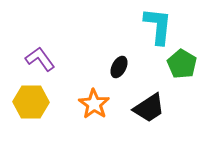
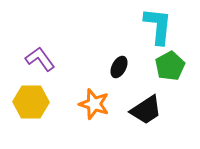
green pentagon: moved 12 px left, 2 px down; rotated 12 degrees clockwise
orange star: rotated 16 degrees counterclockwise
black trapezoid: moved 3 px left, 2 px down
